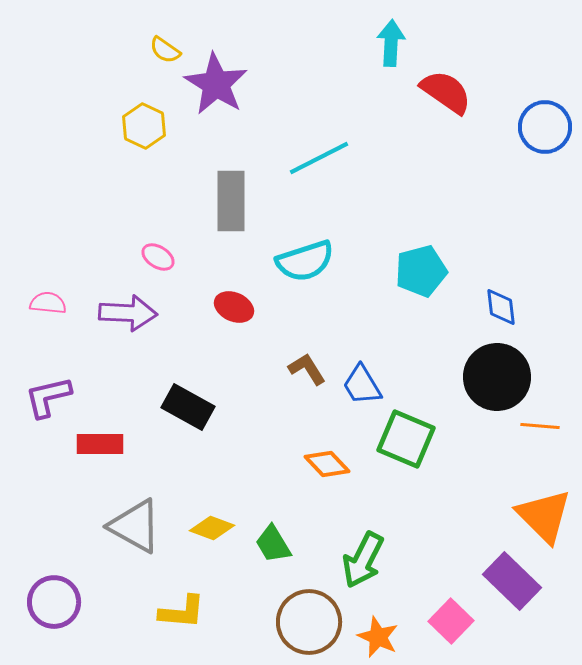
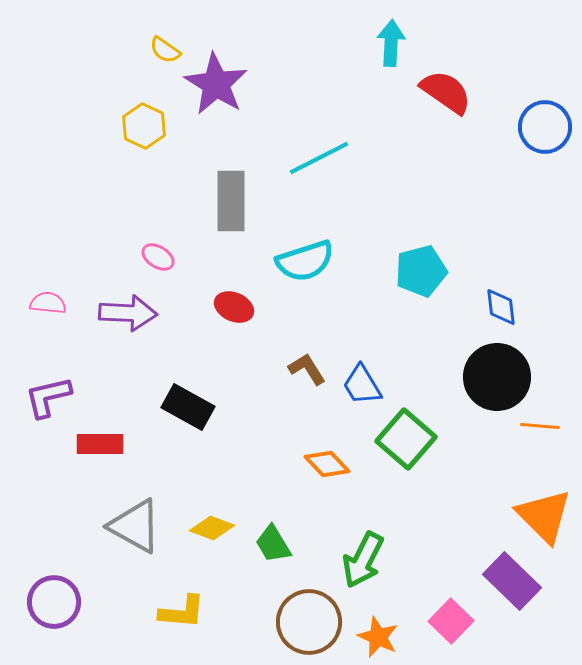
green square: rotated 18 degrees clockwise
